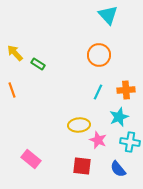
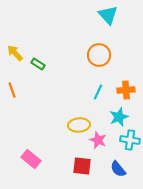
cyan cross: moved 2 px up
